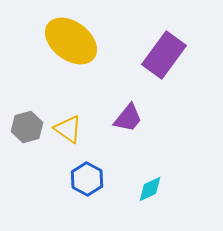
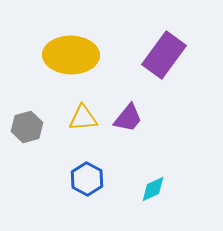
yellow ellipse: moved 14 px down; rotated 36 degrees counterclockwise
yellow triangle: moved 15 px right, 11 px up; rotated 40 degrees counterclockwise
cyan diamond: moved 3 px right
